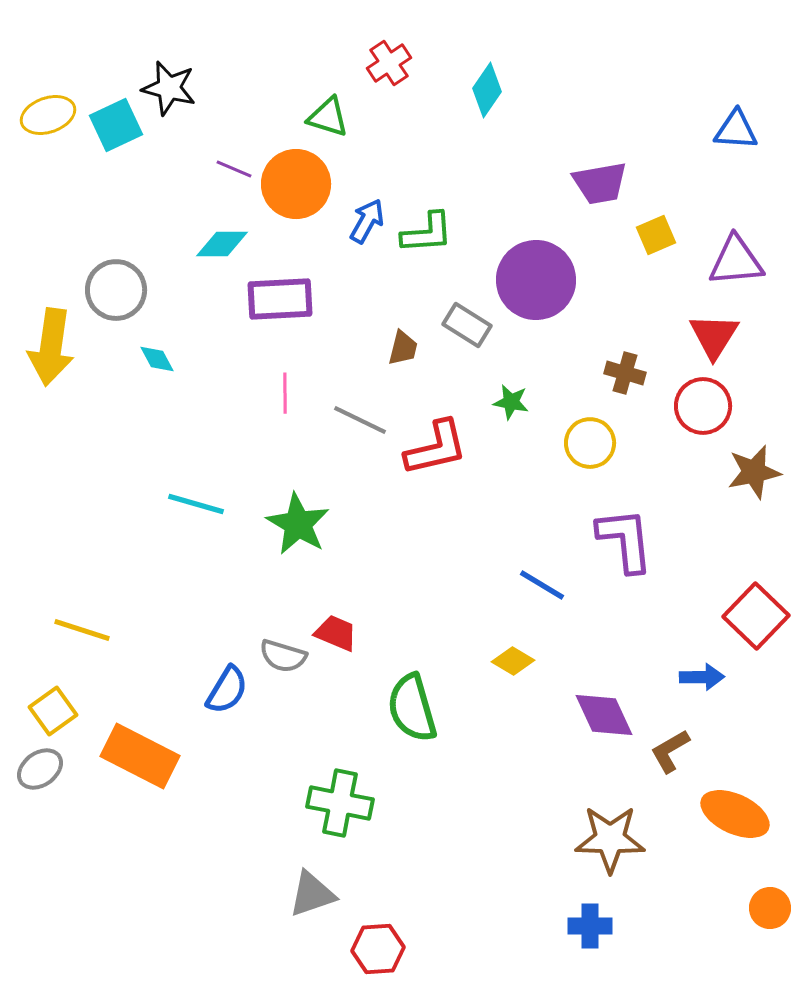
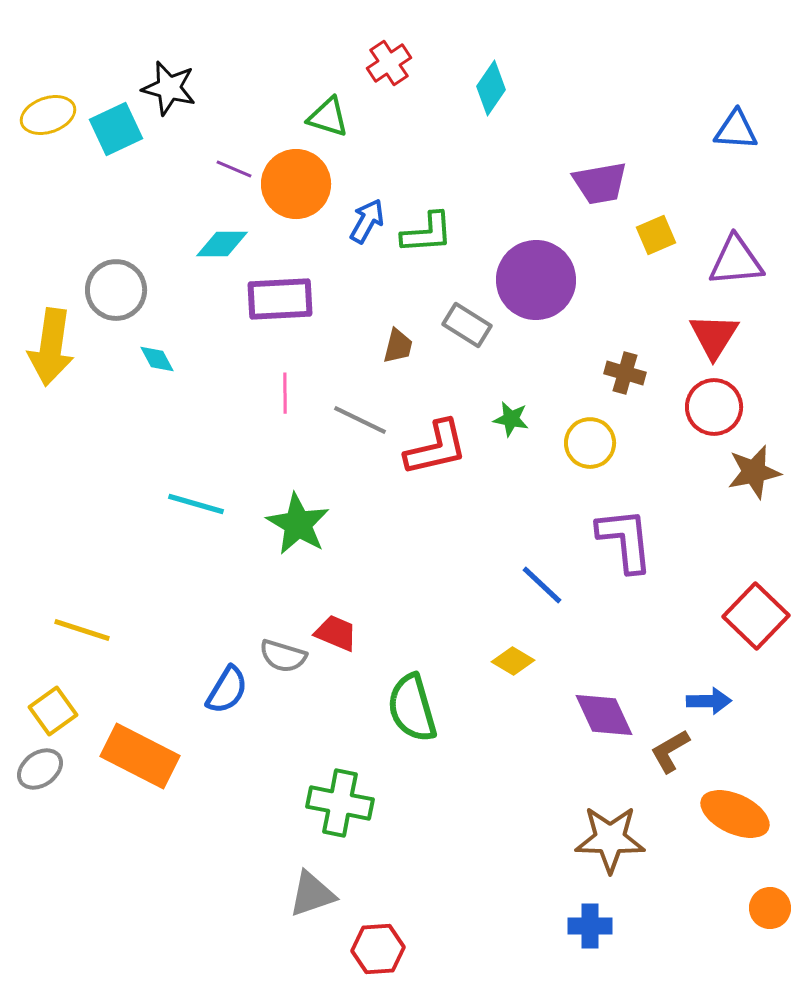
cyan diamond at (487, 90): moved 4 px right, 2 px up
cyan square at (116, 125): moved 4 px down
brown trapezoid at (403, 348): moved 5 px left, 2 px up
green star at (511, 402): moved 17 px down
red circle at (703, 406): moved 11 px right, 1 px down
blue line at (542, 585): rotated 12 degrees clockwise
blue arrow at (702, 677): moved 7 px right, 24 px down
